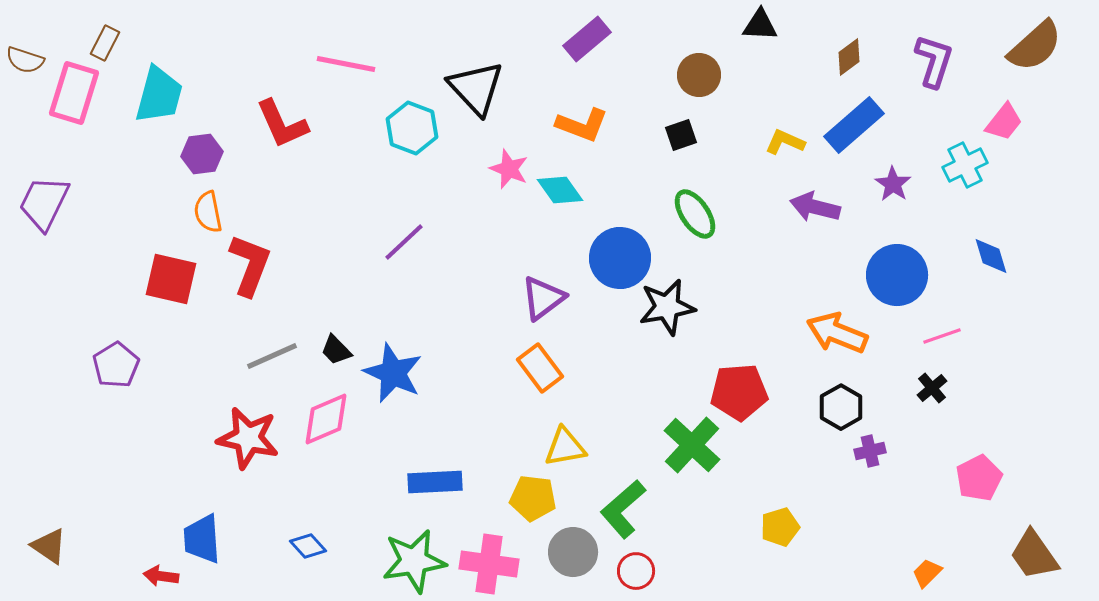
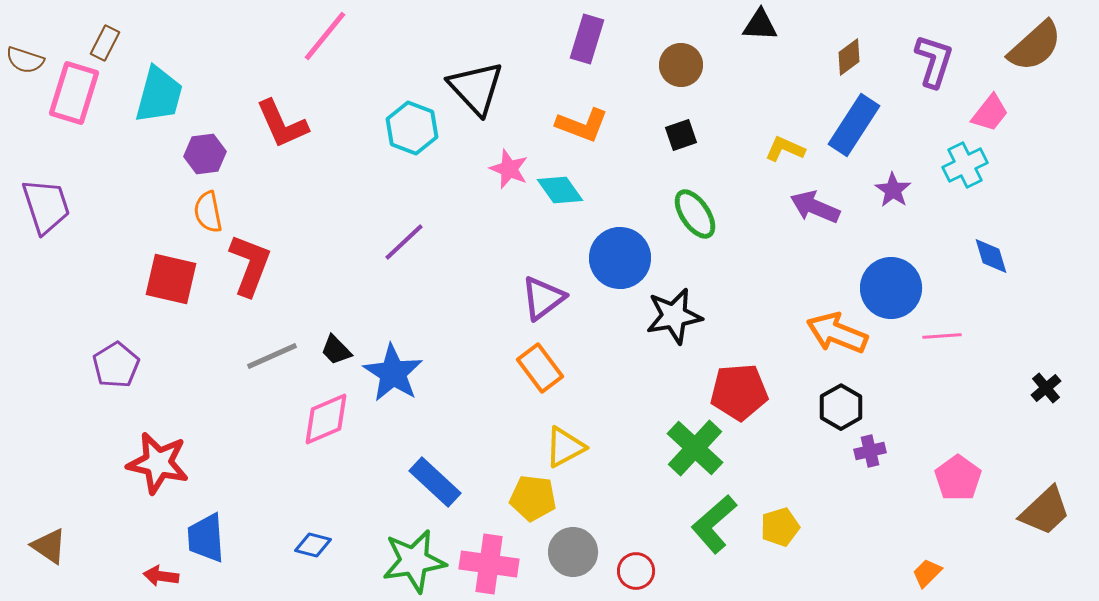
purple rectangle at (587, 39): rotated 33 degrees counterclockwise
pink line at (346, 64): moved 21 px left, 28 px up; rotated 62 degrees counterclockwise
brown circle at (699, 75): moved 18 px left, 10 px up
pink trapezoid at (1004, 122): moved 14 px left, 9 px up
blue rectangle at (854, 125): rotated 16 degrees counterclockwise
yellow L-shape at (785, 142): moved 7 px down
purple hexagon at (202, 154): moved 3 px right
purple star at (893, 184): moved 6 px down
purple trapezoid at (44, 203): moved 2 px right, 3 px down; rotated 136 degrees clockwise
purple arrow at (815, 207): rotated 9 degrees clockwise
blue circle at (897, 275): moved 6 px left, 13 px down
black star at (667, 307): moved 7 px right, 9 px down
pink line at (942, 336): rotated 15 degrees clockwise
blue star at (393, 373): rotated 8 degrees clockwise
black cross at (932, 388): moved 114 px right
red star at (248, 438): moved 90 px left, 25 px down
green cross at (692, 445): moved 3 px right, 3 px down
yellow triangle at (565, 447): rotated 18 degrees counterclockwise
pink pentagon at (979, 478): moved 21 px left; rotated 9 degrees counterclockwise
blue rectangle at (435, 482): rotated 46 degrees clockwise
green L-shape at (623, 509): moved 91 px right, 15 px down
blue trapezoid at (202, 539): moved 4 px right, 1 px up
blue diamond at (308, 546): moved 5 px right, 1 px up; rotated 33 degrees counterclockwise
brown trapezoid at (1034, 555): moved 11 px right, 44 px up; rotated 98 degrees counterclockwise
